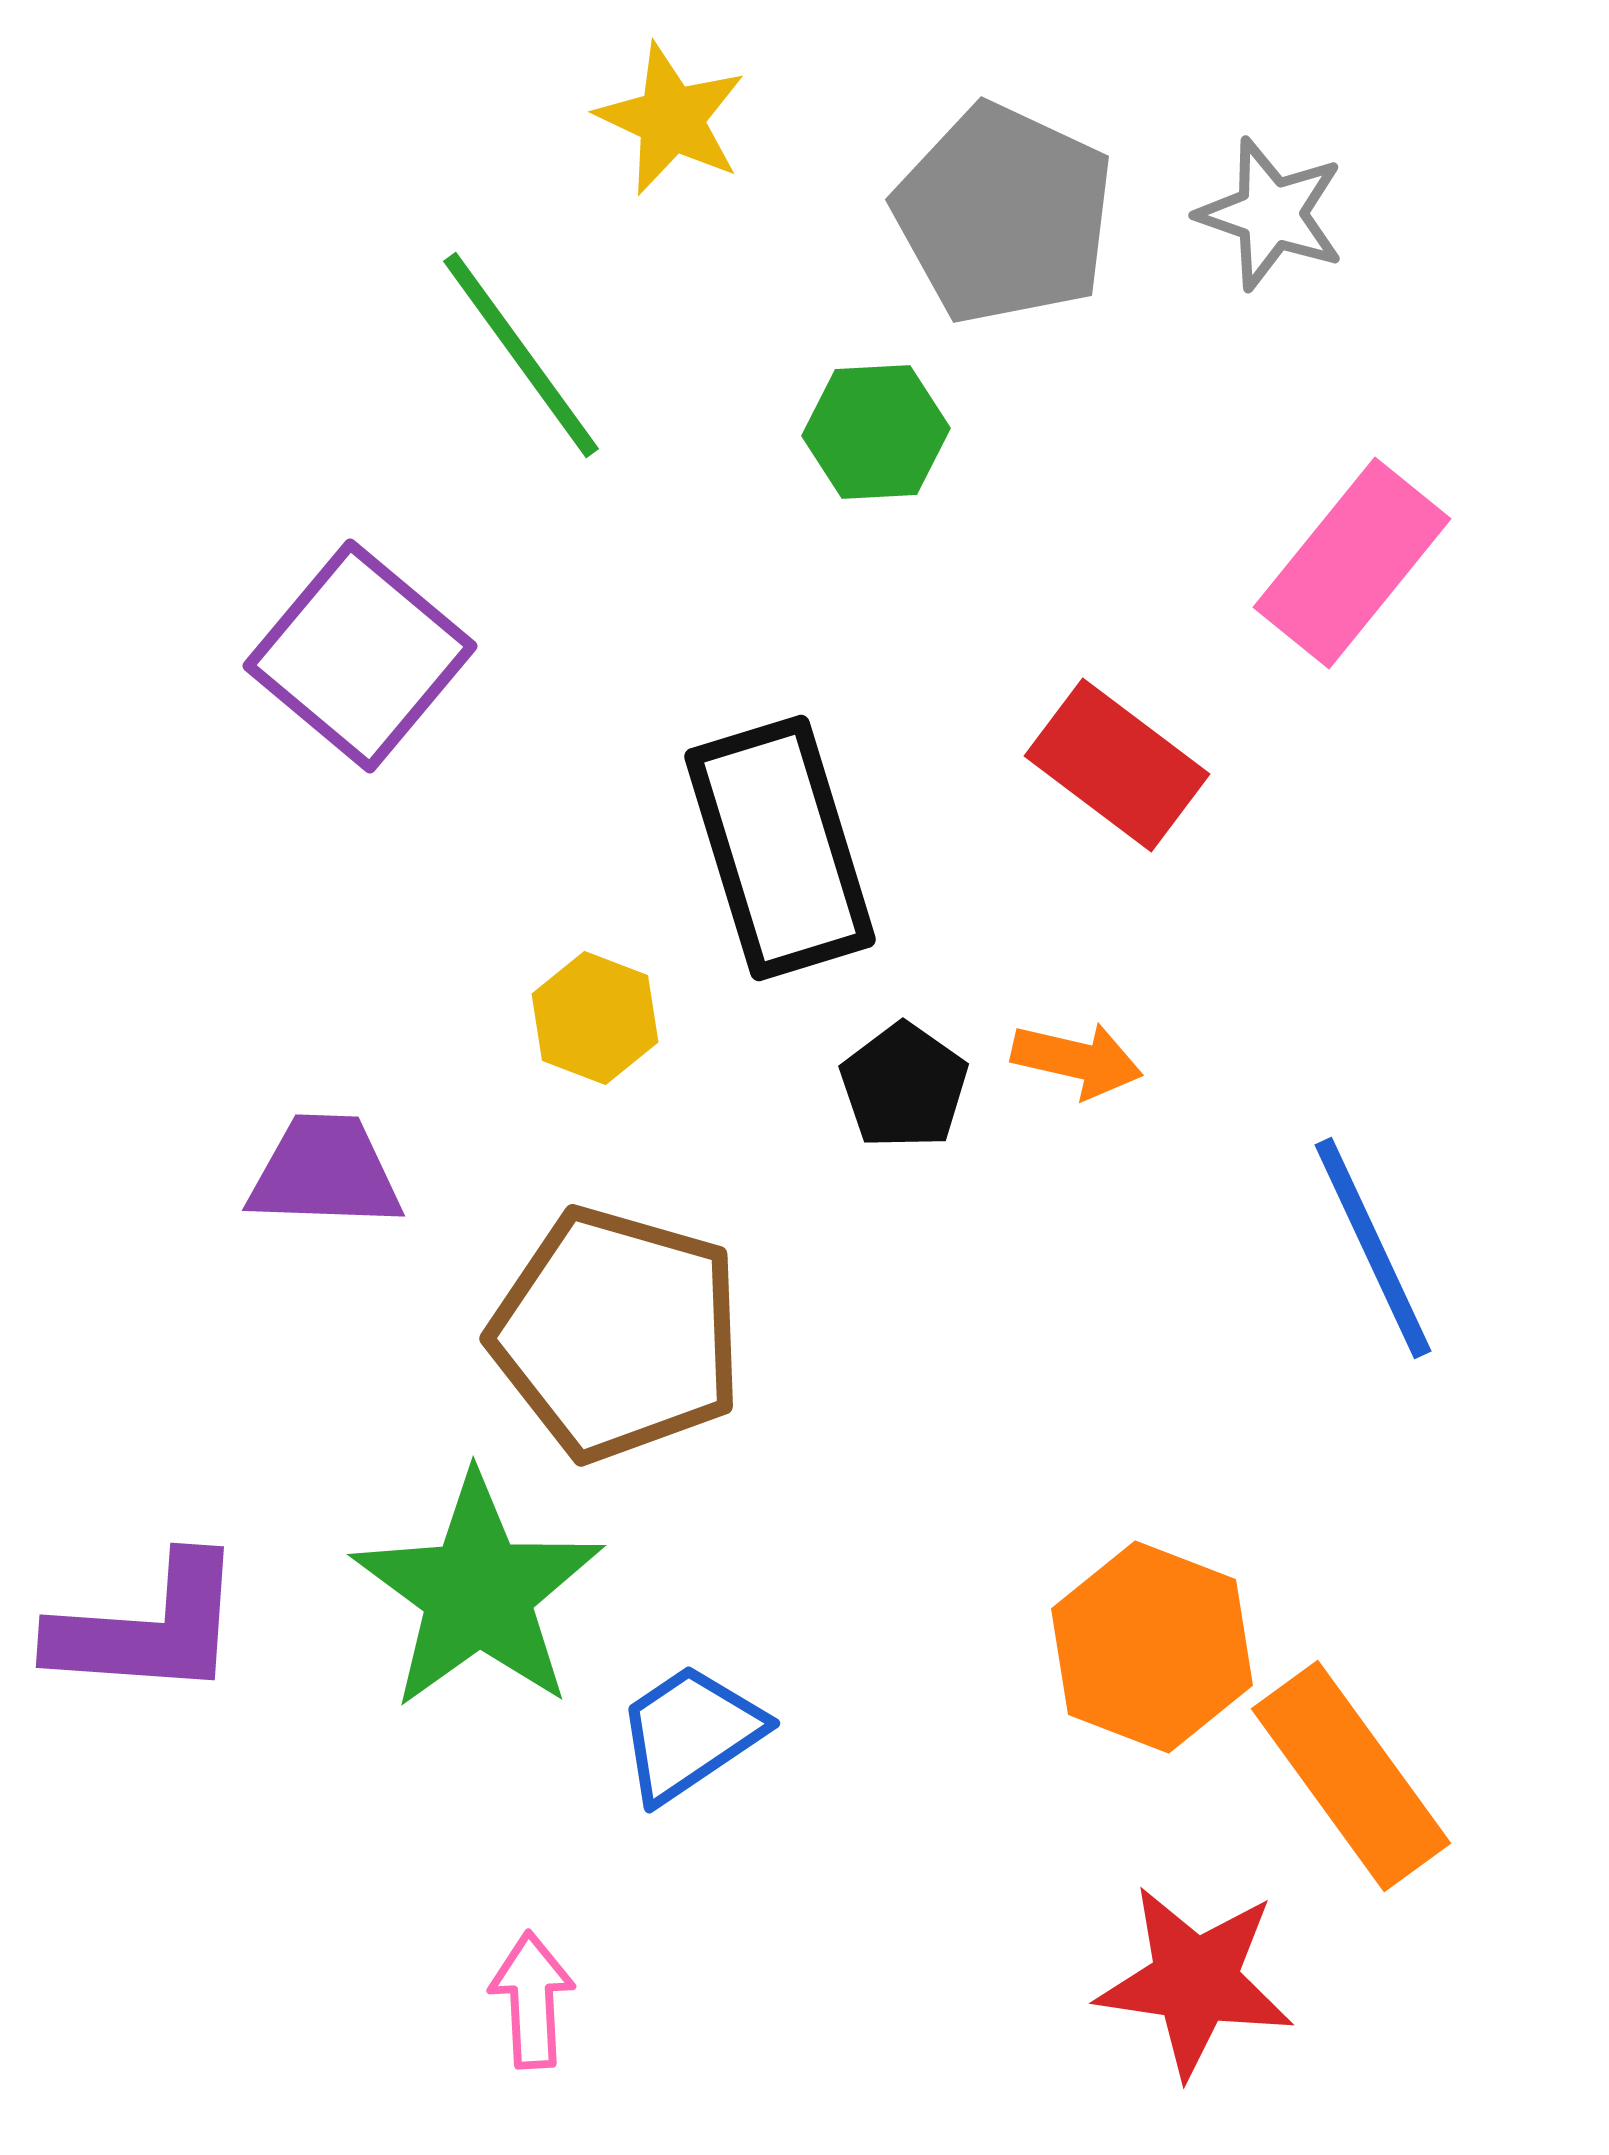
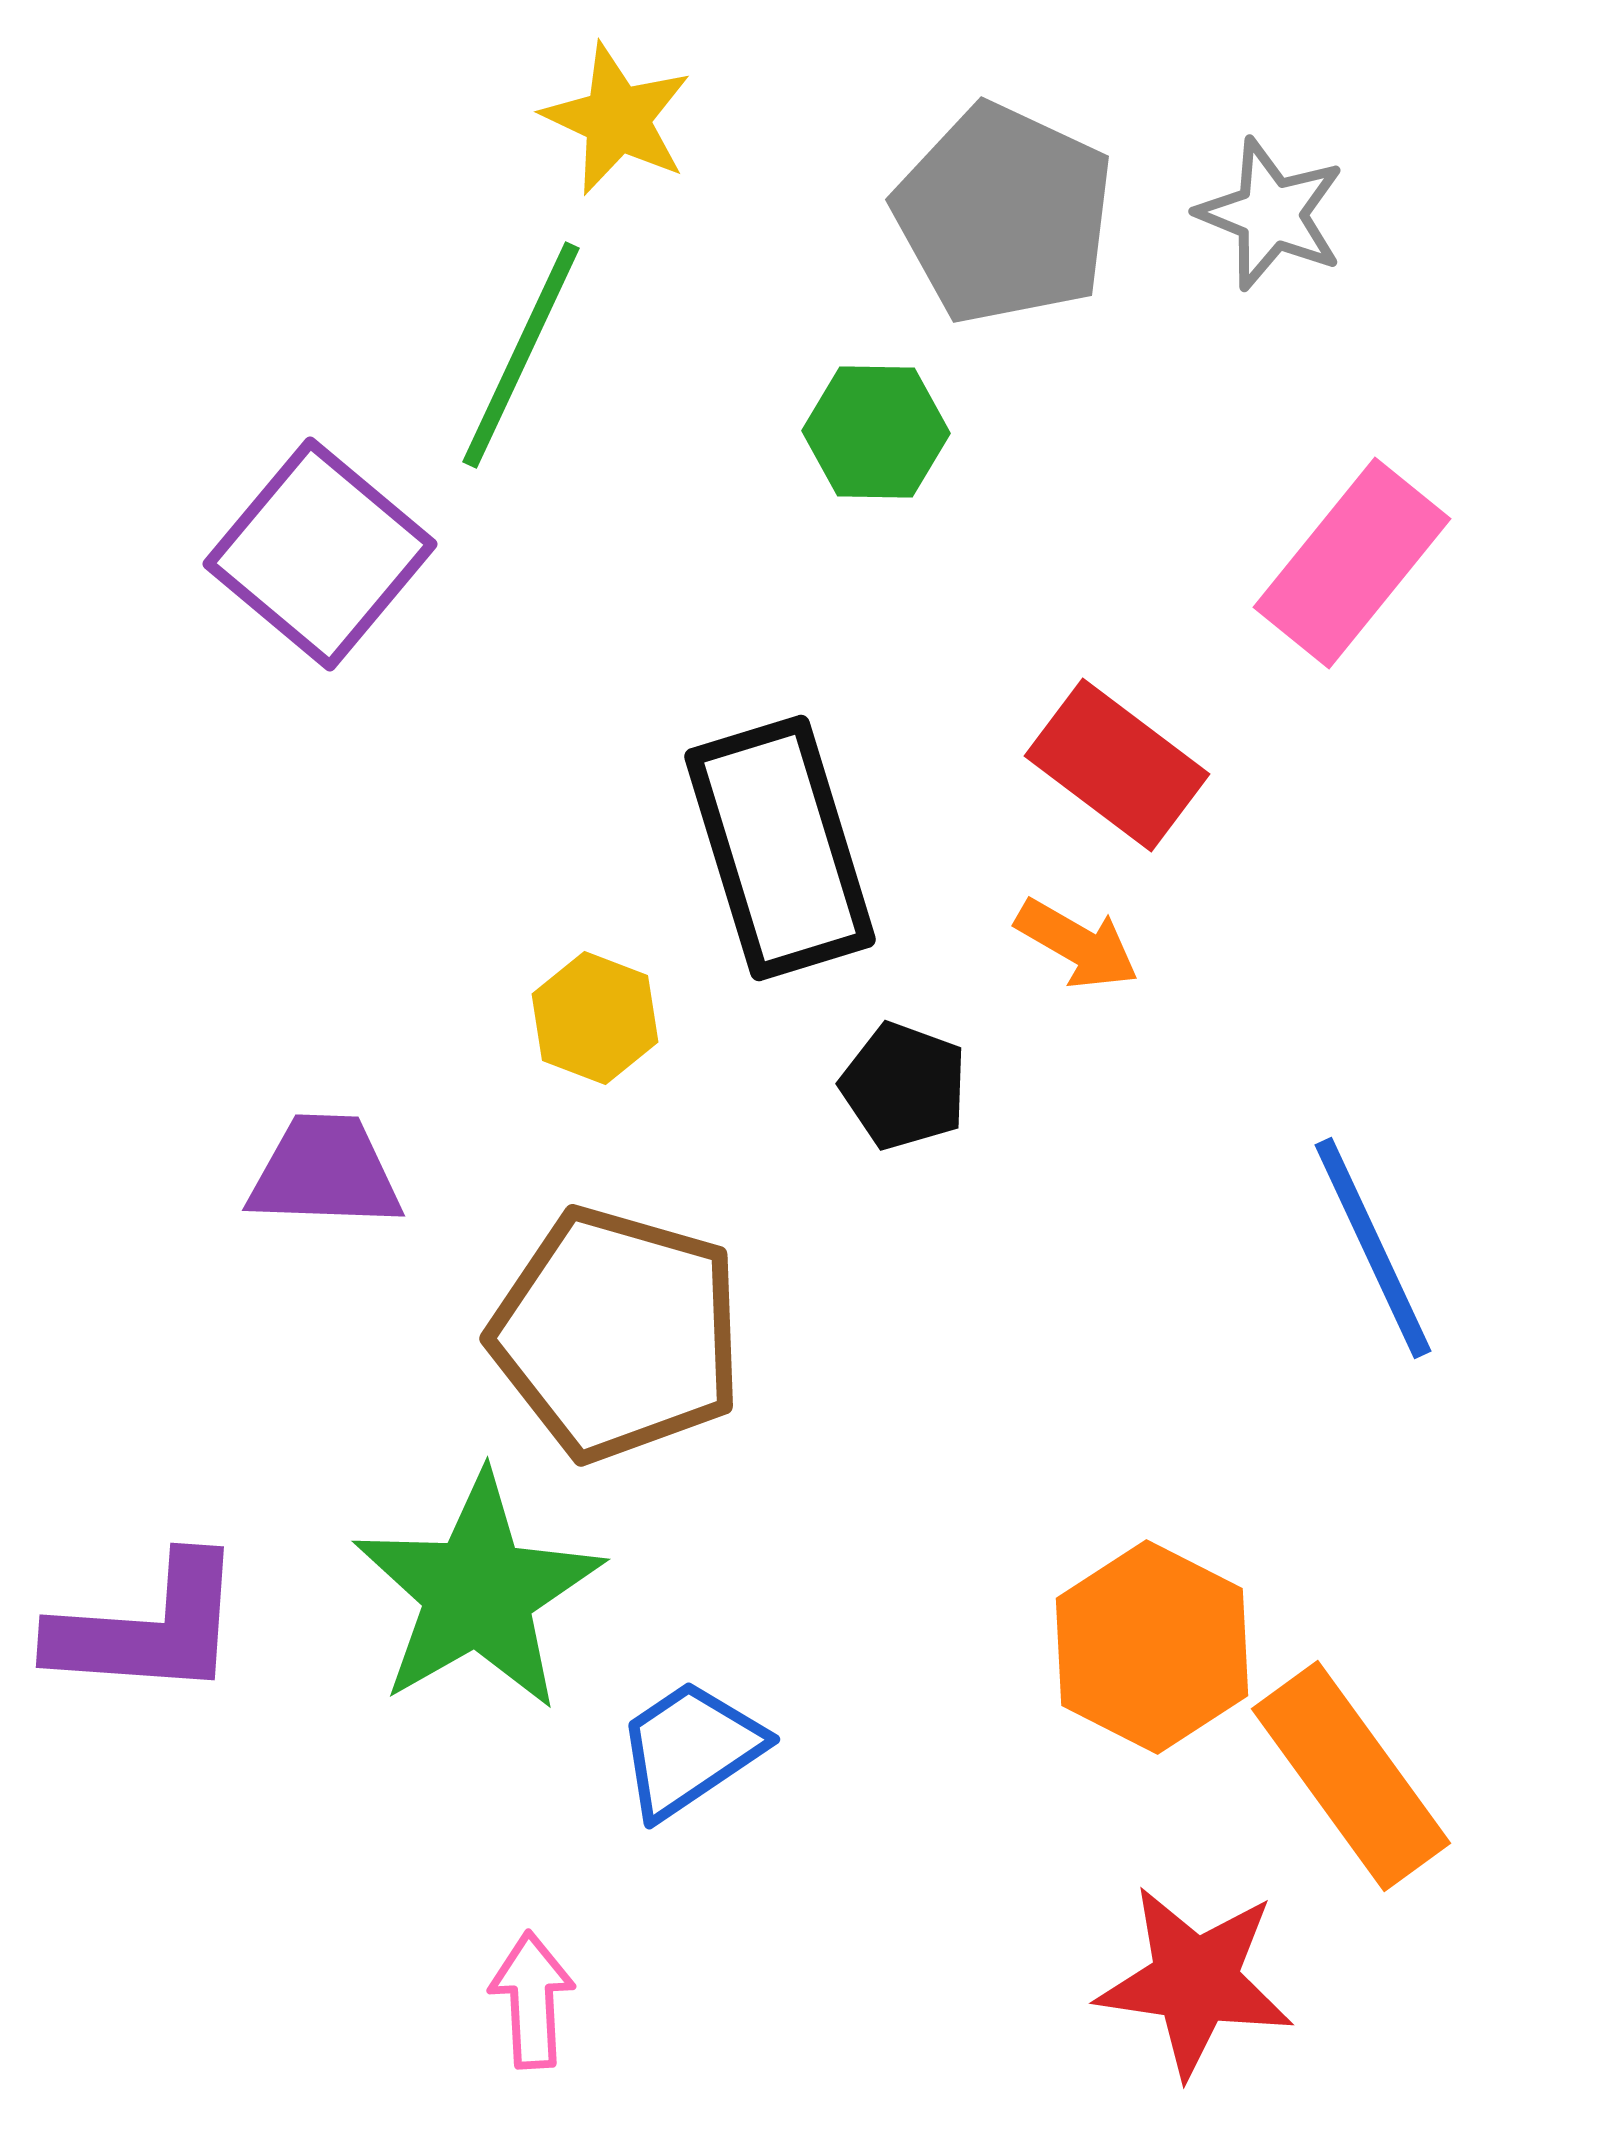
yellow star: moved 54 px left
gray star: rotated 3 degrees clockwise
green line: rotated 61 degrees clockwise
green hexagon: rotated 4 degrees clockwise
purple square: moved 40 px left, 102 px up
orange arrow: moved 116 px up; rotated 17 degrees clockwise
black pentagon: rotated 15 degrees counterclockwise
green star: rotated 6 degrees clockwise
orange hexagon: rotated 6 degrees clockwise
blue trapezoid: moved 16 px down
